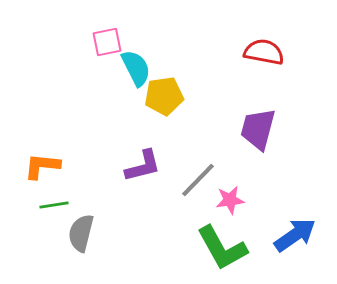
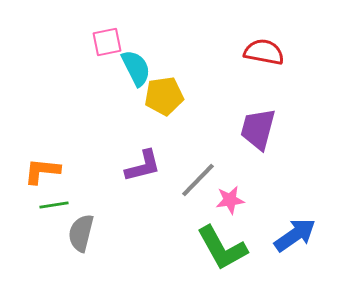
orange L-shape: moved 5 px down
